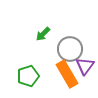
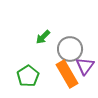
green arrow: moved 3 px down
green pentagon: rotated 15 degrees counterclockwise
